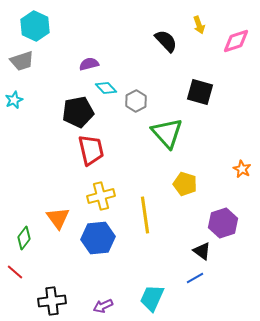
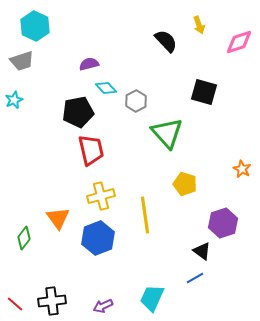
pink diamond: moved 3 px right, 1 px down
black square: moved 4 px right
blue hexagon: rotated 16 degrees counterclockwise
red line: moved 32 px down
